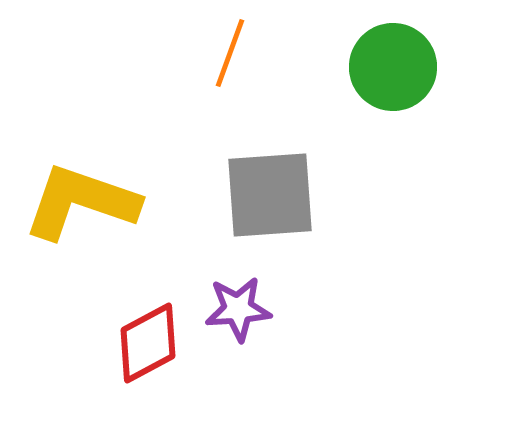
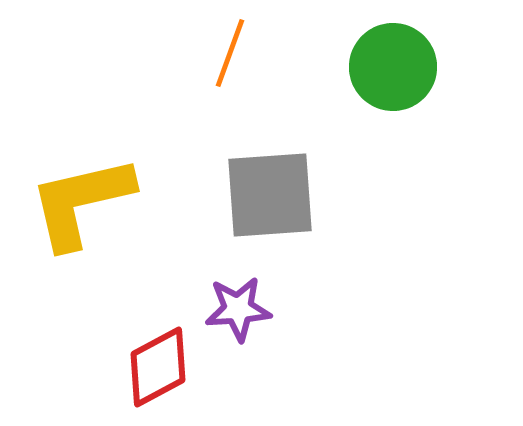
yellow L-shape: rotated 32 degrees counterclockwise
red diamond: moved 10 px right, 24 px down
